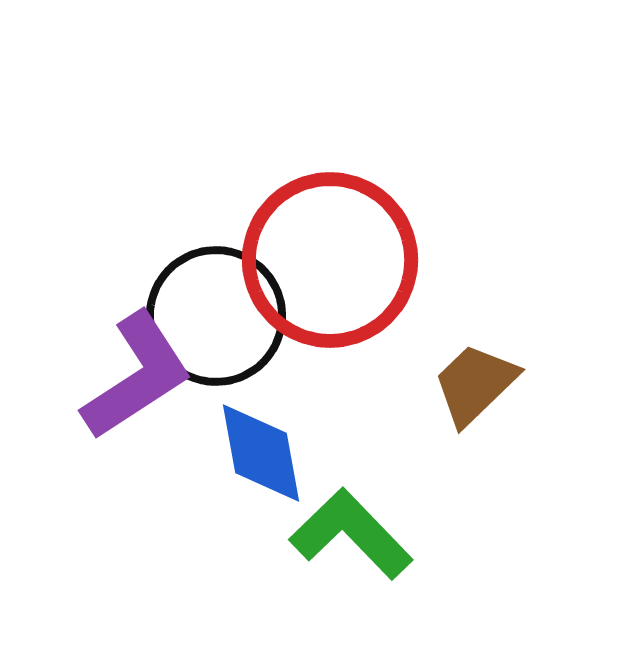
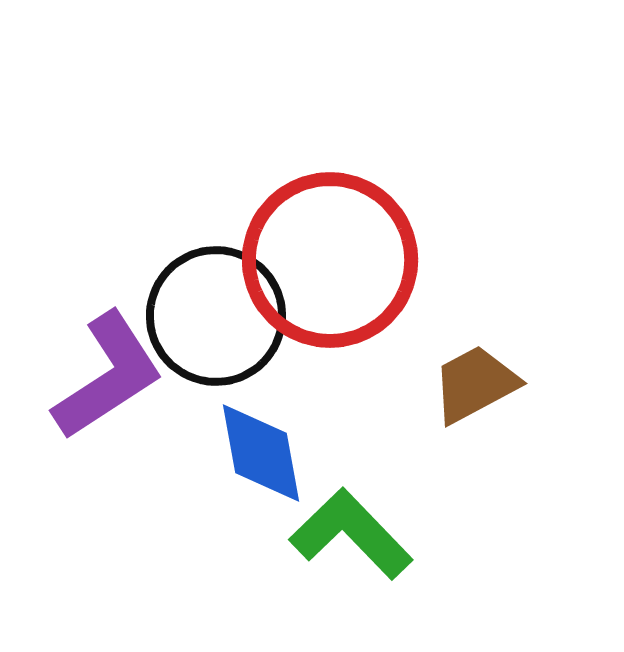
purple L-shape: moved 29 px left
brown trapezoid: rotated 16 degrees clockwise
